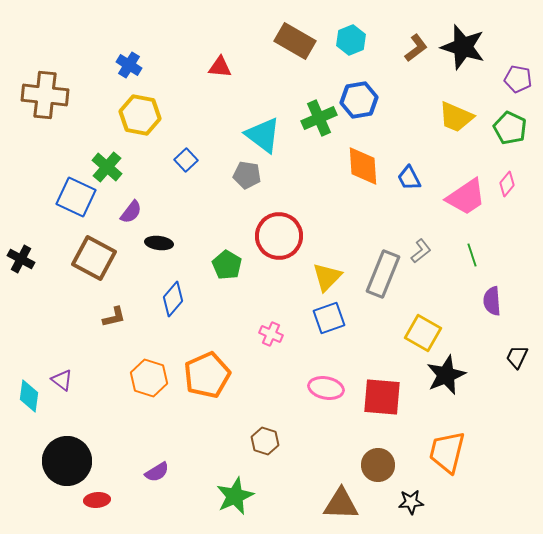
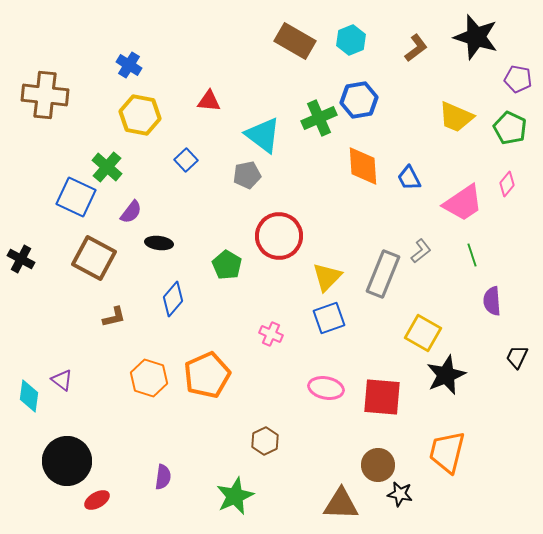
black star at (463, 47): moved 13 px right, 10 px up
red triangle at (220, 67): moved 11 px left, 34 px down
gray pentagon at (247, 175): rotated 20 degrees counterclockwise
pink trapezoid at (466, 197): moved 3 px left, 6 px down
brown hexagon at (265, 441): rotated 16 degrees clockwise
purple semicircle at (157, 472): moved 6 px right, 5 px down; rotated 50 degrees counterclockwise
red ellipse at (97, 500): rotated 25 degrees counterclockwise
black star at (411, 502): moved 11 px left, 8 px up; rotated 15 degrees clockwise
